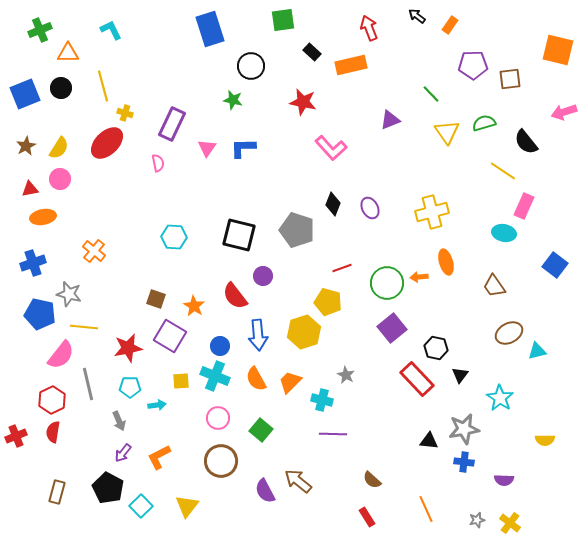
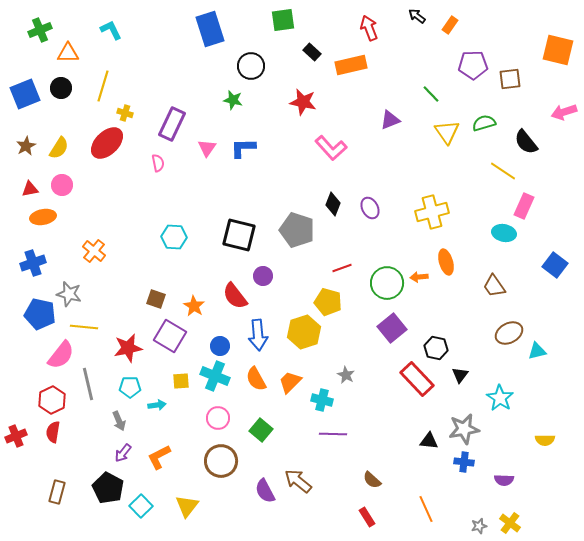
yellow line at (103, 86): rotated 32 degrees clockwise
pink circle at (60, 179): moved 2 px right, 6 px down
gray star at (477, 520): moved 2 px right, 6 px down
